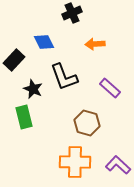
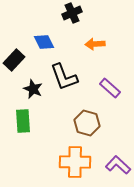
green rectangle: moved 1 px left, 4 px down; rotated 10 degrees clockwise
